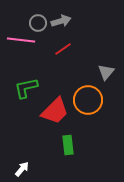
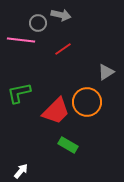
gray arrow: moved 6 px up; rotated 30 degrees clockwise
gray triangle: rotated 18 degrees clockwise
green L-shape: moved 7 px left, 5 px down
orange circle: moved 1 px left, 2 px down
red trapezoid: moved 1 px right
green rectangle: rotated 54 degrees counterclockwise
white arrow: moved 1 px left, 2 px down
